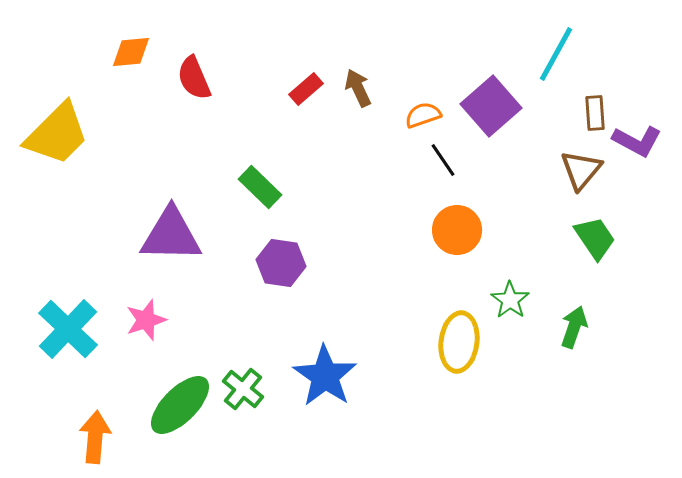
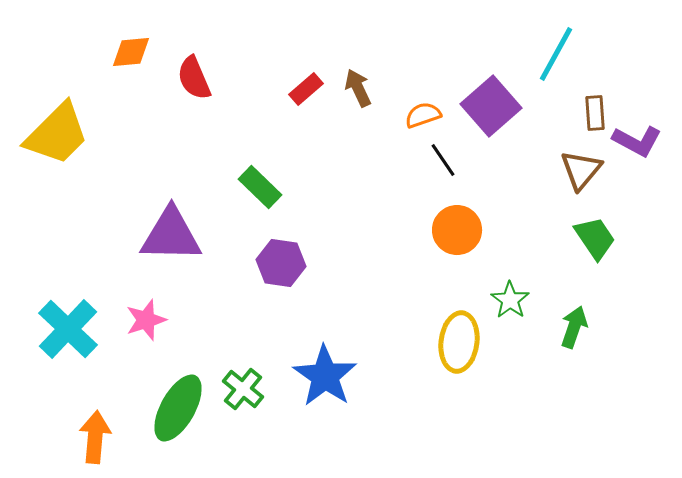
green ellipse: moved 2 px left, 3 px down; rotated 16 degrees counterclockwise
